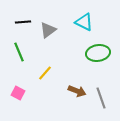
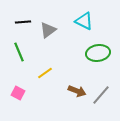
cyan triangle: moved 1 px up
yellow line: rotated 14 degrees clockwise
gray line: moved 3 px up; rotated 60 degrees clockwise
